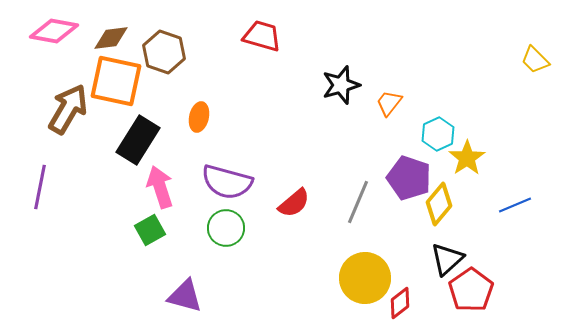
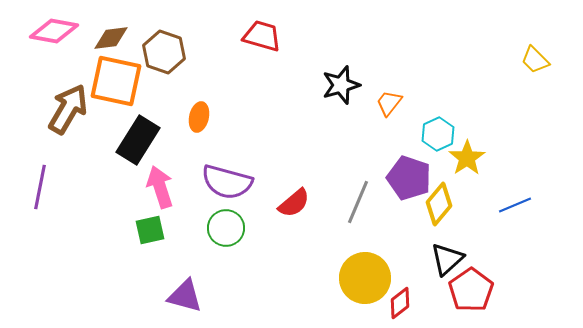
green square: rotated 16 degrees clockwise
